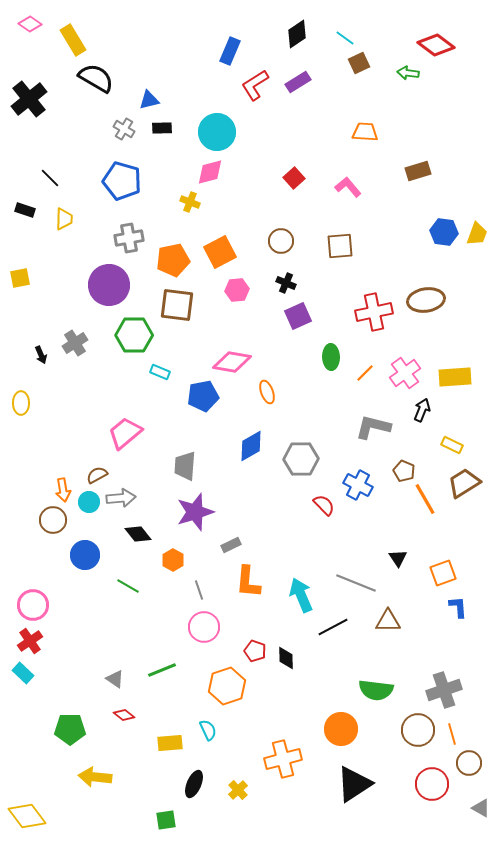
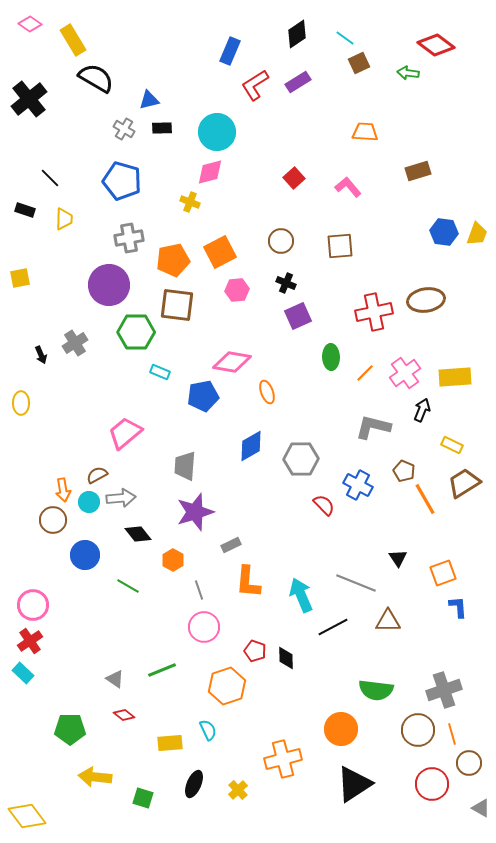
green hexagon at (134, 335): moved 2 px right, 3 px up
green square at (166, 820): moved 23 px left, 22 px up; rotated 25 degrees clockwise
